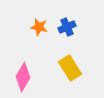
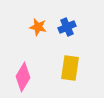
orange star: moved 1 px left
yellow rectangle: rotated 40 degrees clockwise
